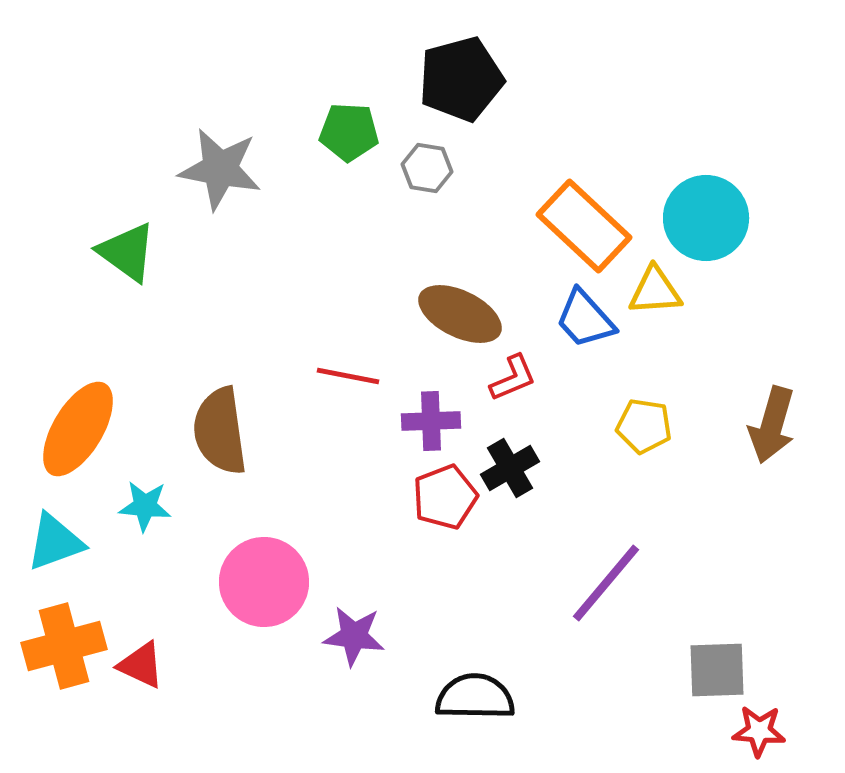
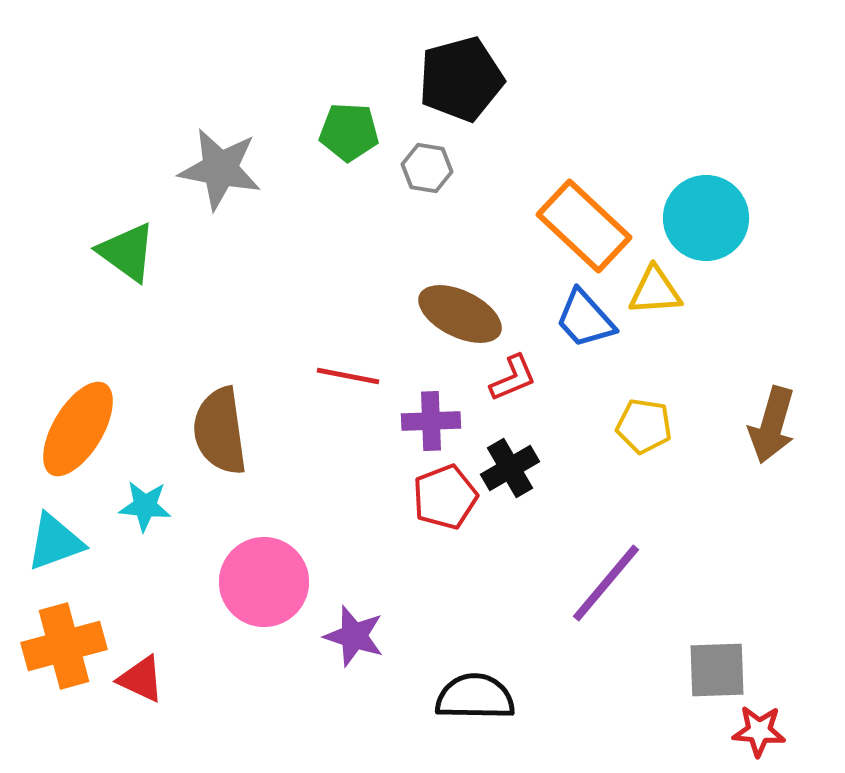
purple star: rotated 10 degrees clockwise
red triangle: moved 14 px down
